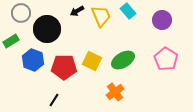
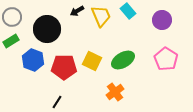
gray circle: moved 9 px left, 4 px down
black line: moved 3 px right, 2 px down
